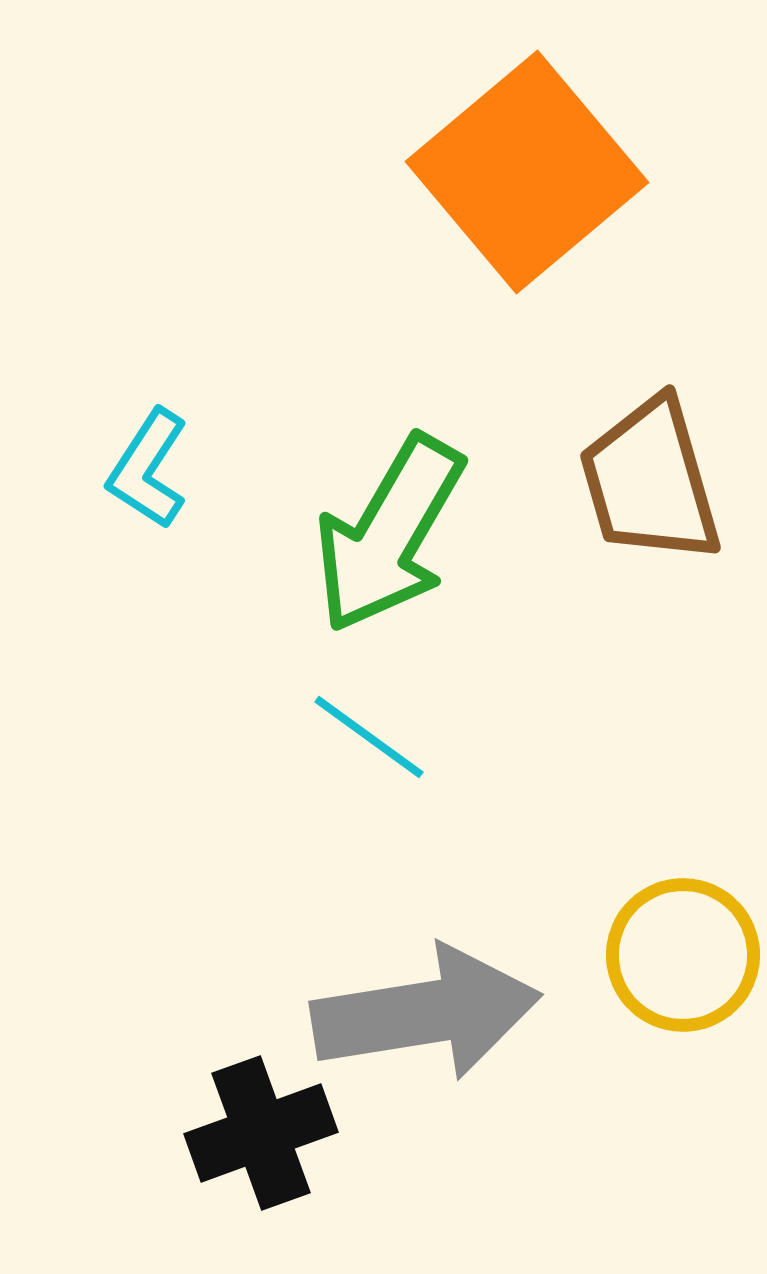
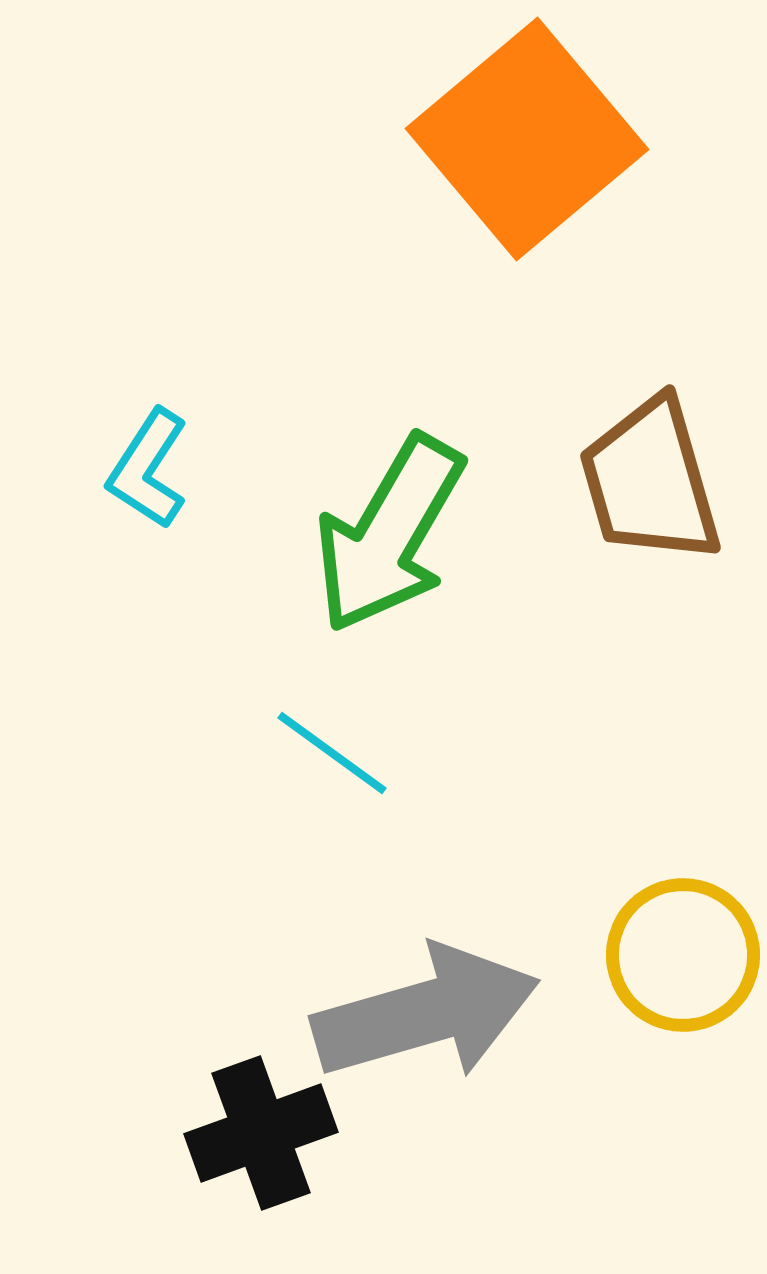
orange square: moved 33 px up
cyan line: moved 37 px left, 16 px down
gray arrow: rotated 7 degrees counterclockwise
